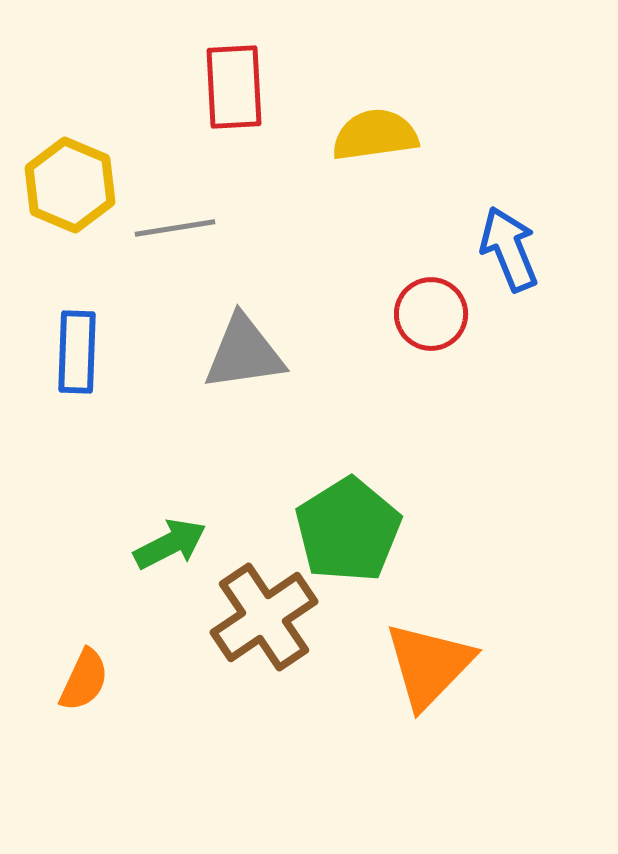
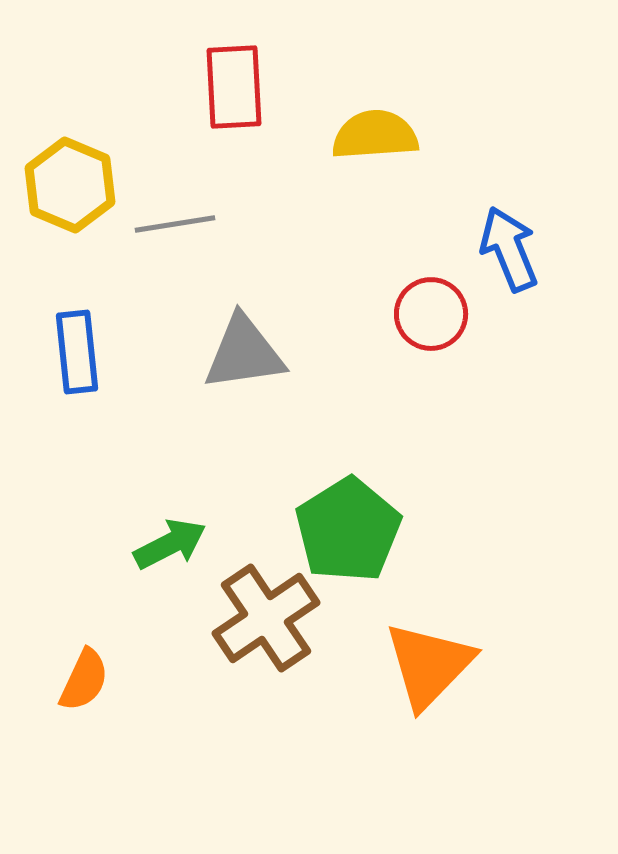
yellow semicircle: rotated 4 degrees clockwise
gray line: moved 4 px up
blue rectangle: rotated 8 degrees counterclockwise
brown cross: moved 2 px right, 1 px down
